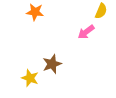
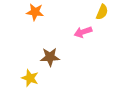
yellow semicircle: moved 1 px right, 1 px down
pink arrow: moved 3 px left; rotated 18 degrees clockwise
brown star: moved 2 px left, 7 px up; rotated 18 degrees clockwise
